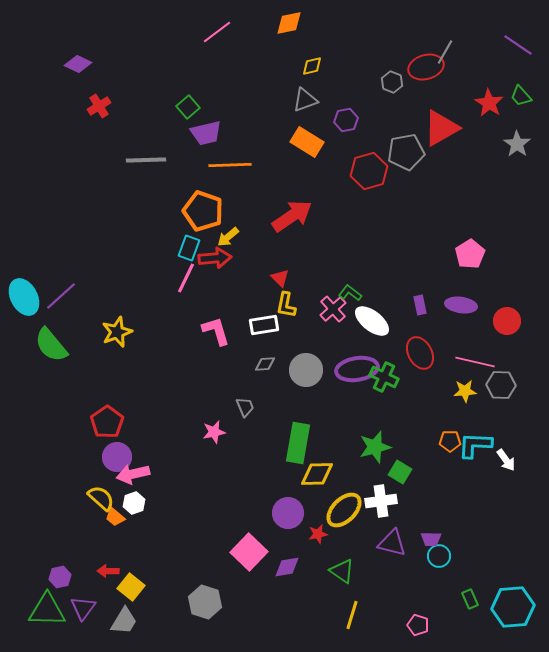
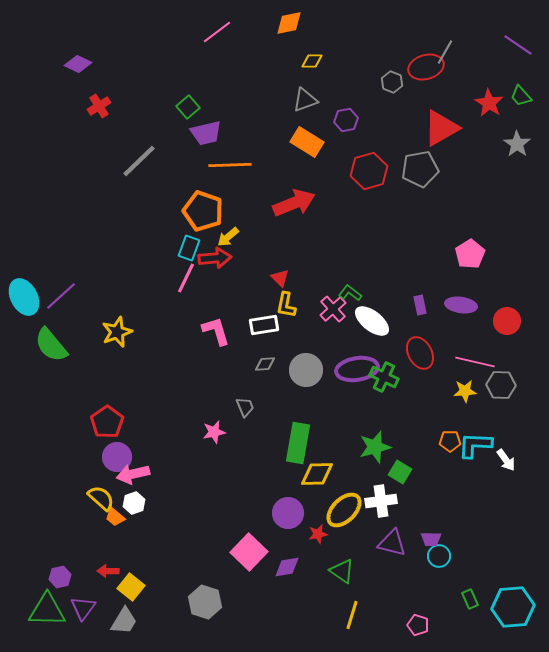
yellow diamond at (312, 66): moved 5 px up; rotated 15 degrees clockwise
gray pentagon at (406, 152): moved 14 px right, 17 px down
gray line at (146, 160): moved 7 px left, 1 px down; rotated 42 degrees counterclockwise
red arrow at (292, 216): moved 2 px right, 13 px up; rotated 12 degrees clockwise
